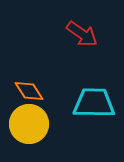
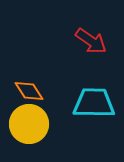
red arrow: moved 9 px right, 7 px down
